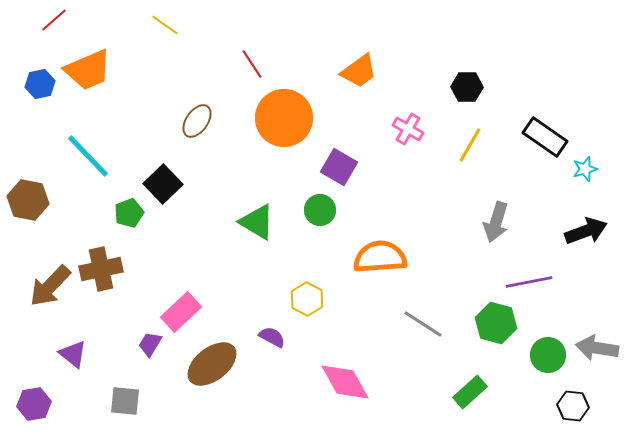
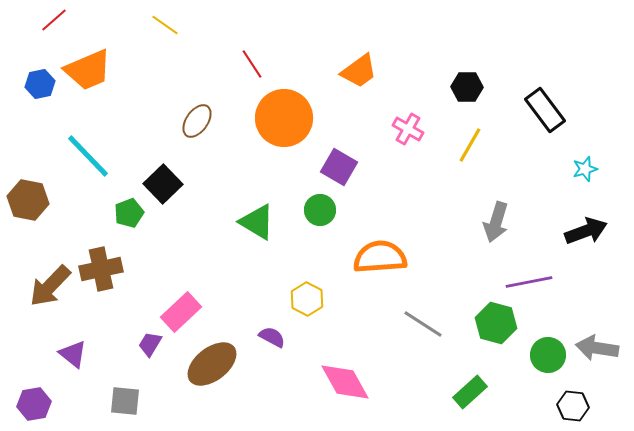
black rectangle at (545, 137): moved 27 px up; rotated 18 degrees clockwise
